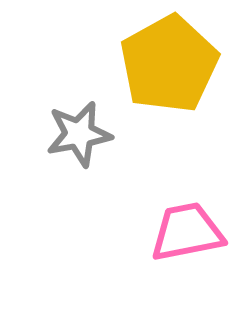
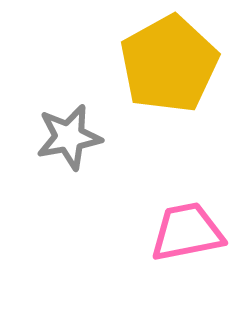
gray star: moved 10 px left, 3 px down
